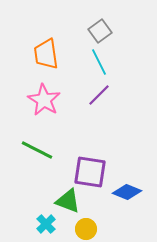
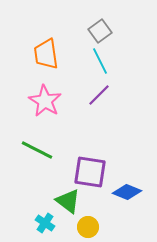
cyan line: moved 1 px right, 1 px up
pink star: moved 1 px right, 1 px down
green triangle: rotated 16 degrees clockwise
cyan cross: moved 1 px left, 1 px up; rotated 12 degrees counterclockwise
yellow circle: moved 2 px right, 2 px up
